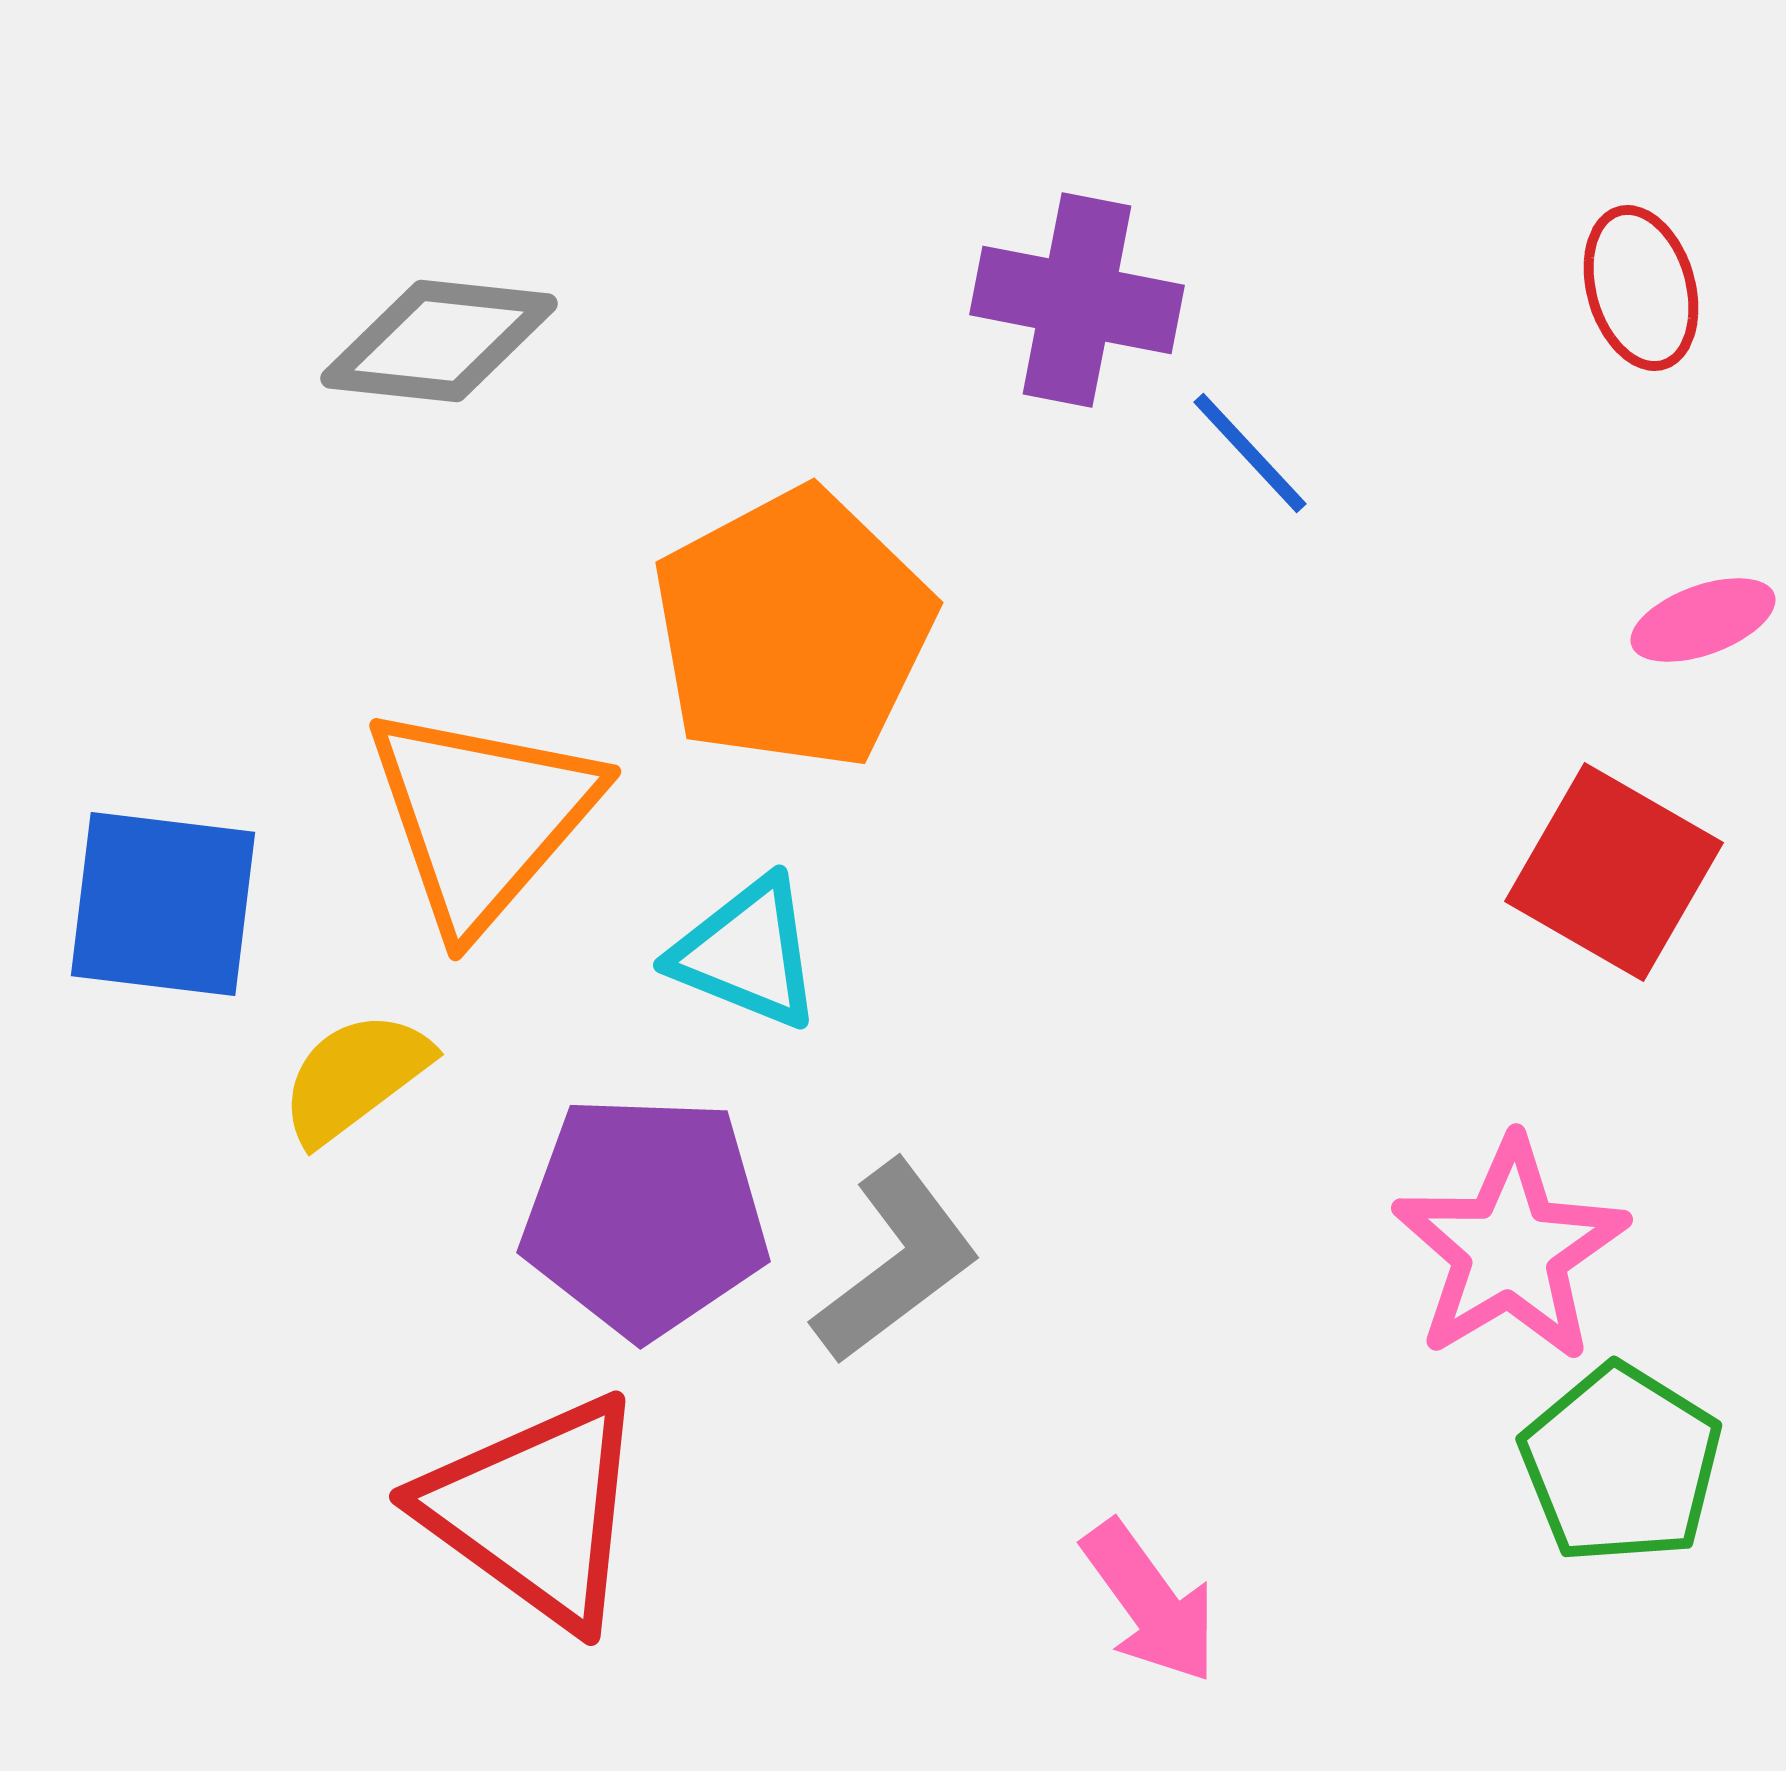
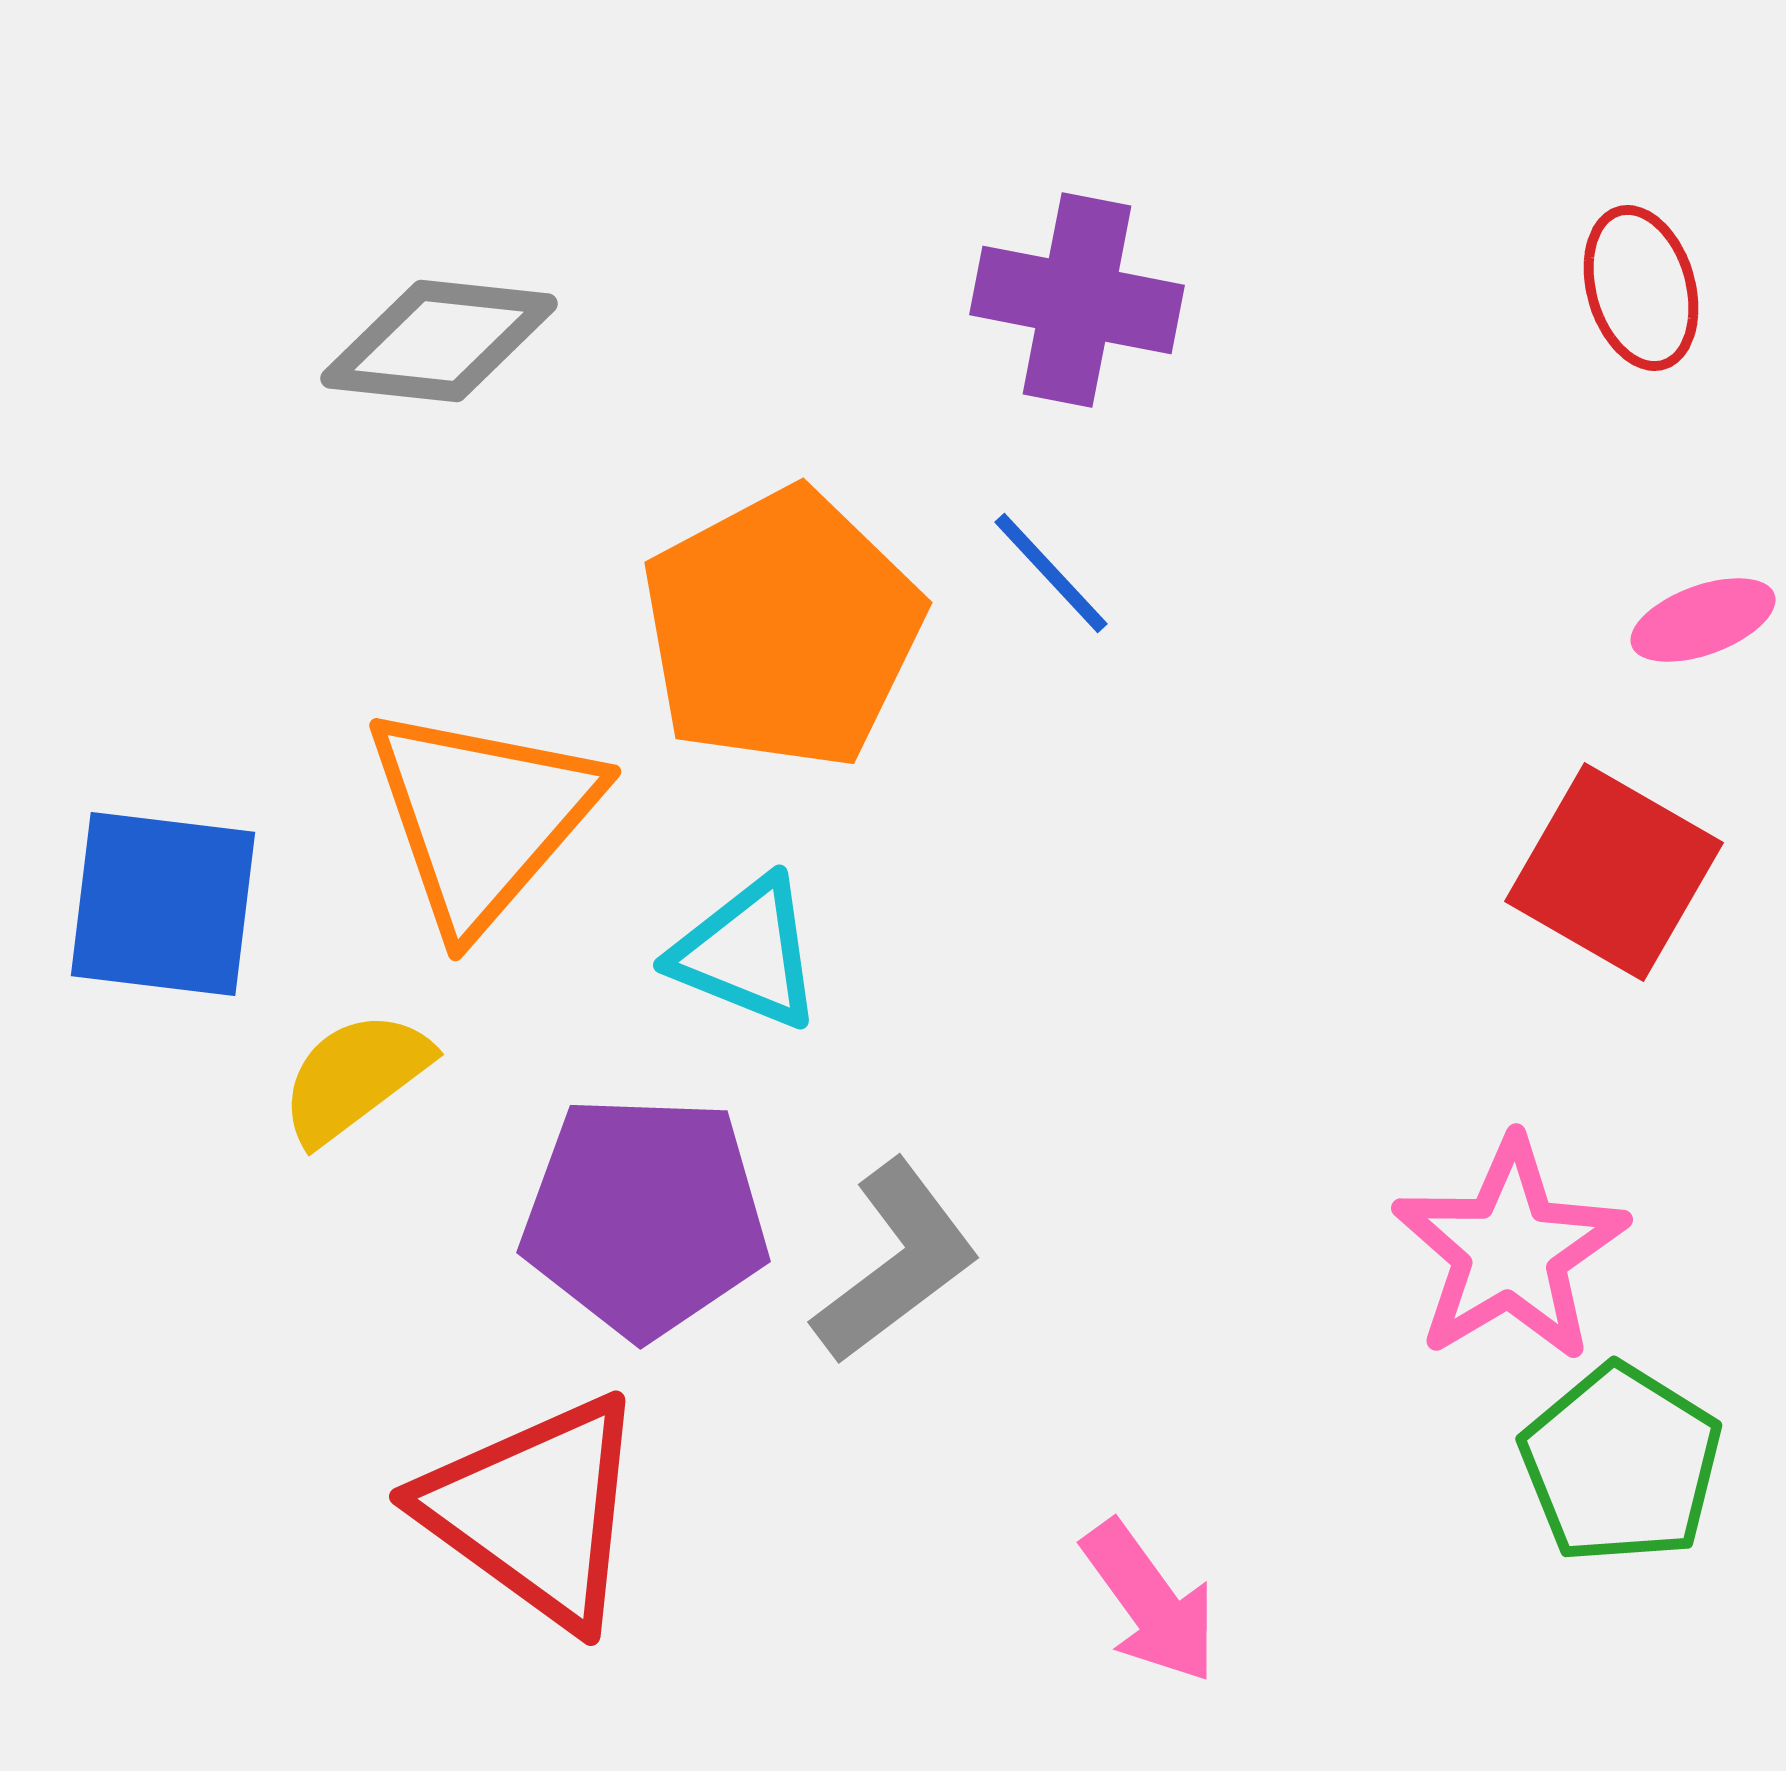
blue line: moved 199 px left, 120 px down
orange pentagon: moved 11 px left
